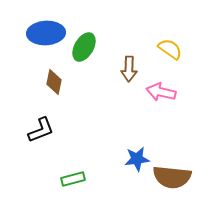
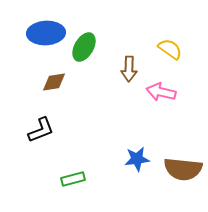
brown diamond: rotated 70 degrees clockwise
brown semicircle: moved 11 px right, 8 px up
